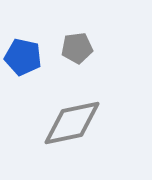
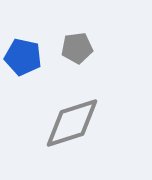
gray diamond: rotated 6 degrees counterclockwise
